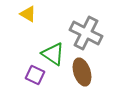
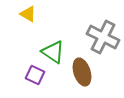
gray cross: moved 17 px right, 4 px down
green triangle: moved 2 px up
